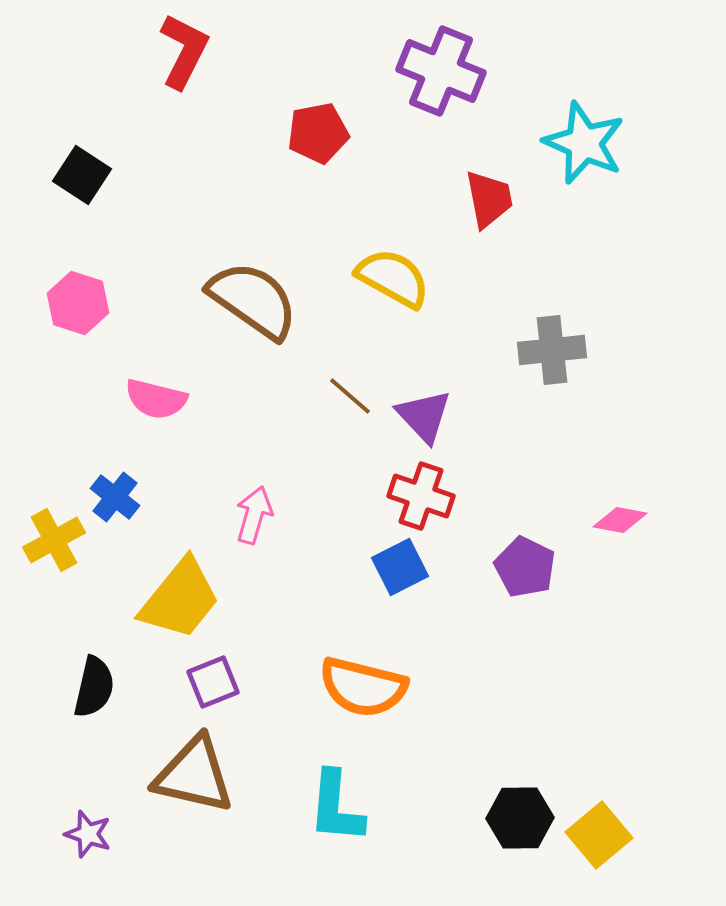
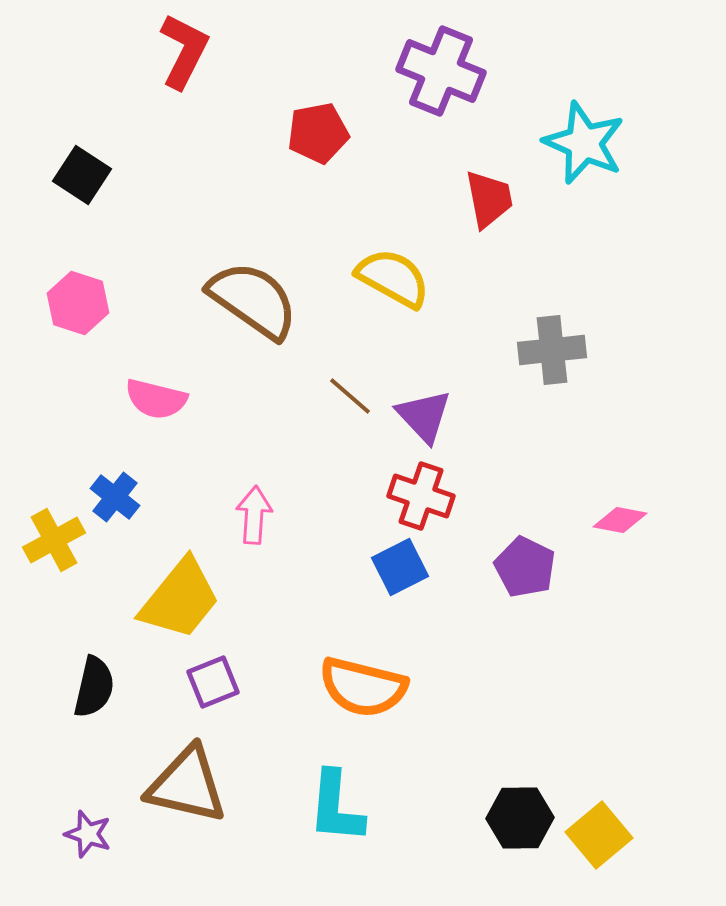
pink arrow: rotated 12 degrees counterclockwise
brown triangle: moved 7 px left, 10 px down
